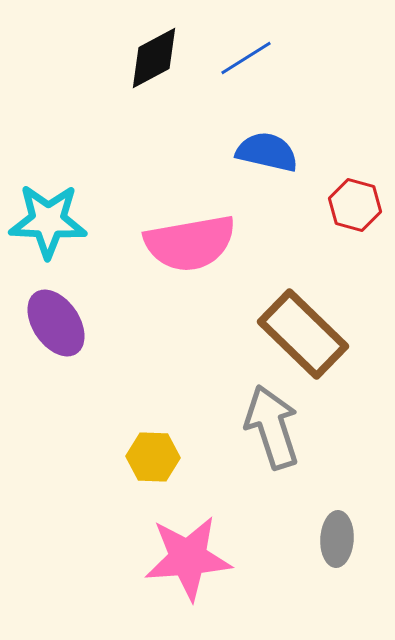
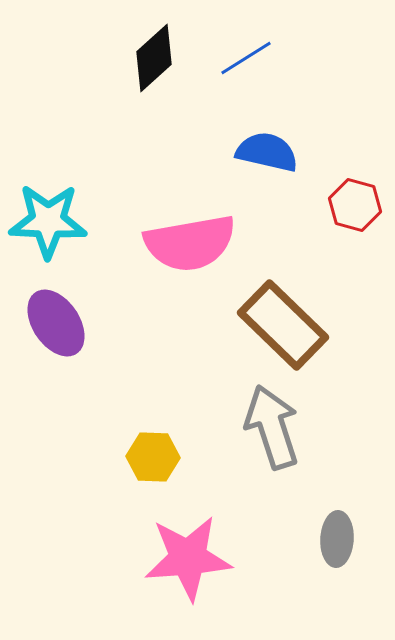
black diamond: rotated 14 degrees counterclockwise
brown rectangle: moved 20 px left, 9 px up
